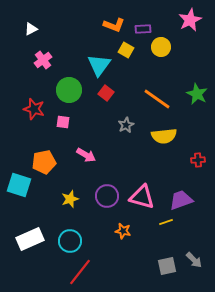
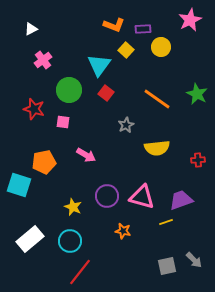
yellow square: rotated 14 degrees clockwise
yellow semicircle: moved 7 px left, 12 px down
yellow star: moved 3 px right, 8 px down; rotated 30 degrees counterclockwise
white rectangle: rotated 16 degrees counterclockwise
